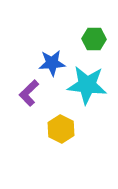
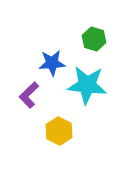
green hexagon: rotated 15 degrees clockwise
purple L-shape: moved 2 px down
yellow hexagon: moved 2 px left, 2 px down
